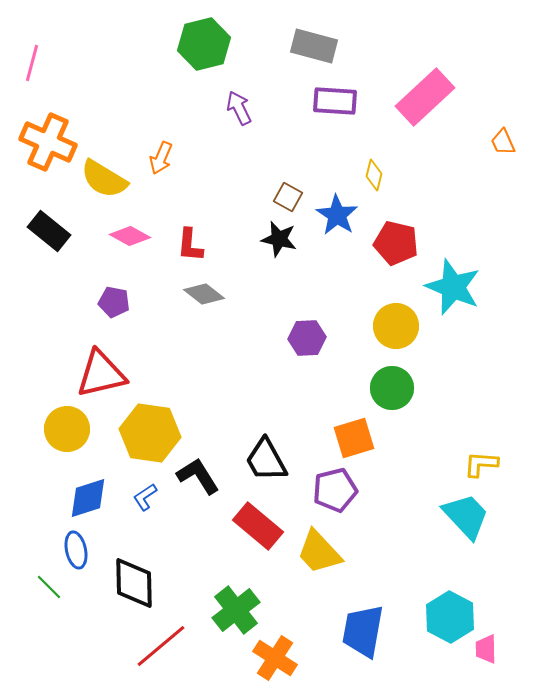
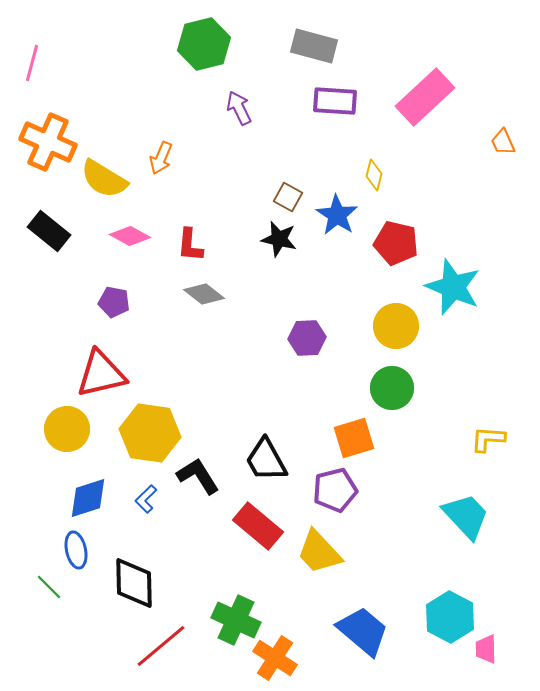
yellow L-shape at (481, 464): moved 7 px right, 25 px up
blue L-shape at (145, 497): moved 1 px right, 2 px down; rotated 12 degrees counterclockwise
green cross at (236, 610): moved 10 px down; rotated 27 degrees counterclockwise
blue trapezoid at (363, 631): rotated 120 degrees clockwise
